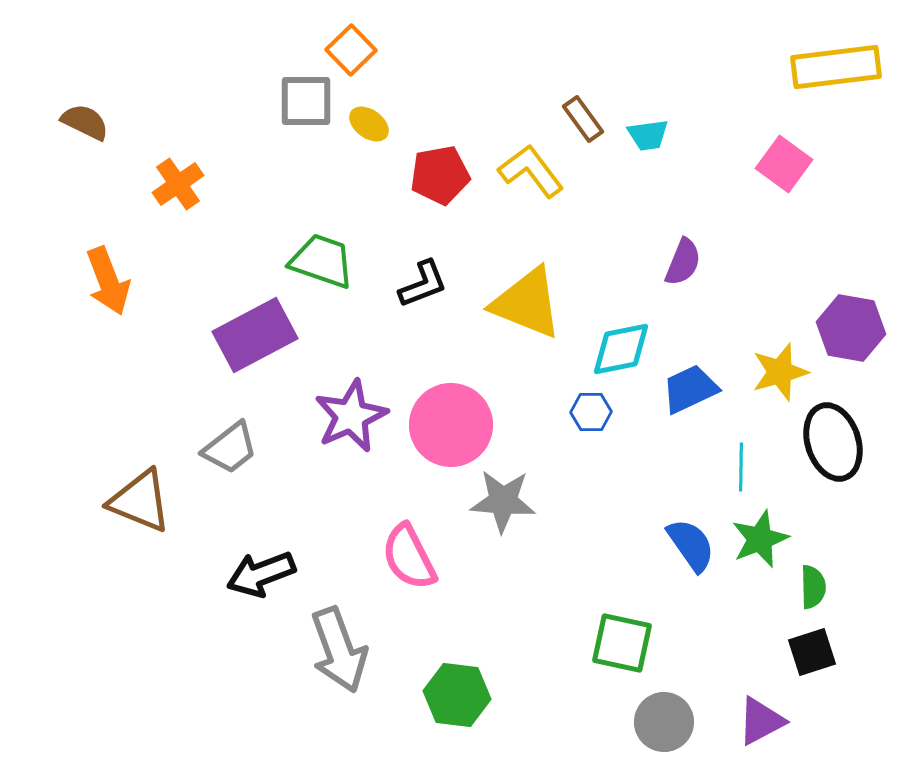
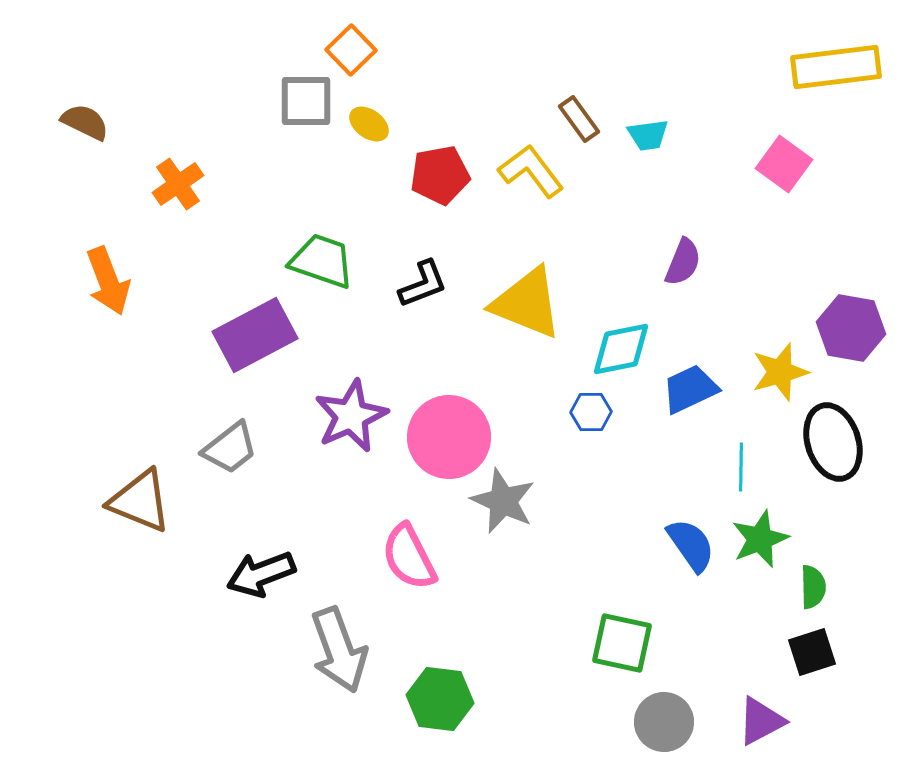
brown rectangle: moved 4 px left
pink circle: moved 2 px left, 12 px down
gray star: rotated 20 degrees clockwise
green hexagon: moved 17 px left, 4 px down
